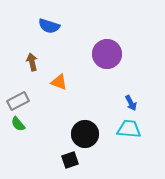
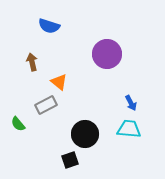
orange triangle: rotated 18 degrees clockwise
gray rectangle: moved 28 px right, 4 px down
